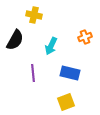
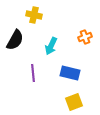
yellow square: moved 8 px right
